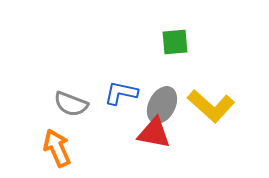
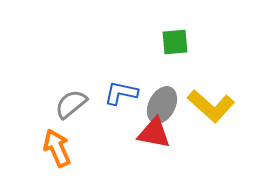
gray semicircle: rotated 120 degrees clockwise
